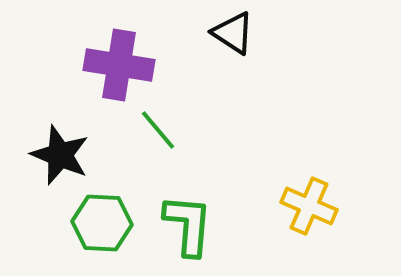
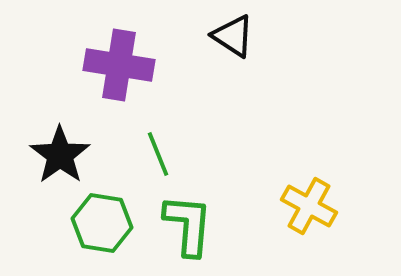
black triangle: moved 3 px down
green line: moved 24 px down; rotated 18 degrees clockwise
black star: rotated 14 degrees clockwise
yellow cross: rotated 6 degrees clockwise
green hexagon: rotated 6 degrees clockwise
